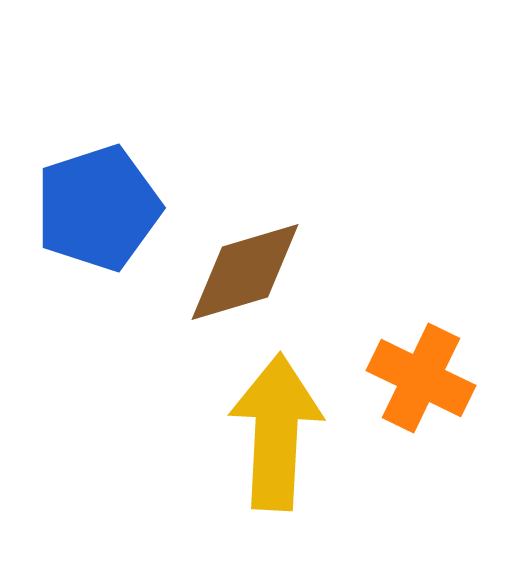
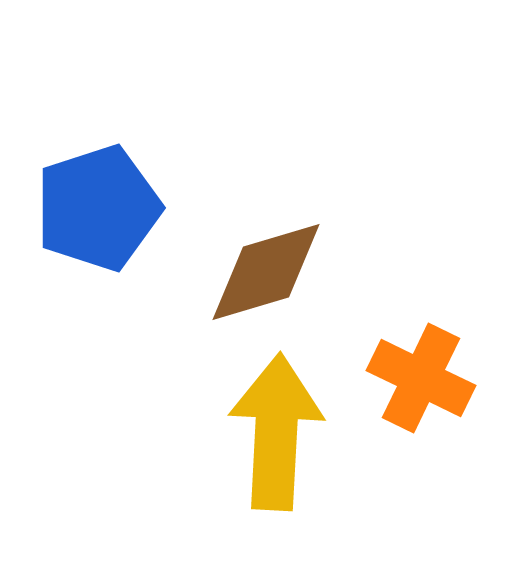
brown diamond: moved 21 px right
